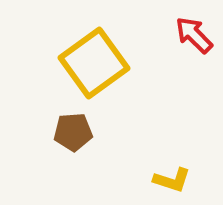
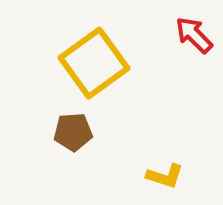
yellow L-shape: moved 7 px left, 4 px up
